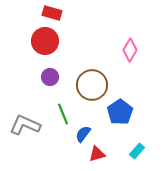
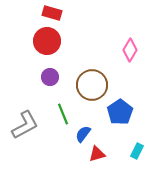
red circle: moved 2 px right
gray L-shape: rotated 128 degrees clockwise
cyan rectangle: rotated 14 degrees counterclockwise
